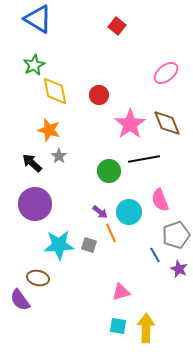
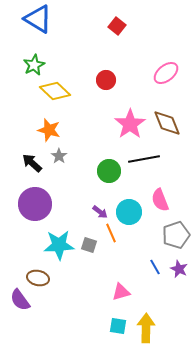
yellow diamond: rotated 36 degrees counterclockwise
red circle: moved 7 px right, 15 px up
blue line: moved 12 px down
